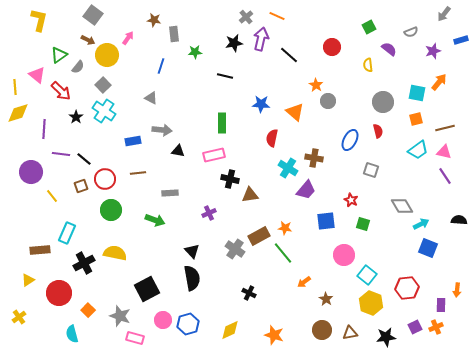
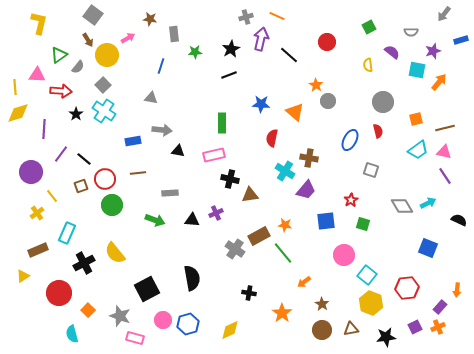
gray cross at (246, 17): rotated 24 degrees clockwise
yellow L-shape at (39, 20): moved 3 px down
brown star at (154, 20): moved 4 px left, 1 px up
gray semicircle at (411, 32): rotated 24 degrees clockwise
pink arrow at (128, 38): rotated 24 degrees clockwise
brown arrow at (88, 40): rotated 32 degrees clockwise
black star at (234, 43): moved 3 px left, 6 px down; rotated 18 degrees counterclockwise
red circle at (332, 47): moved 5 px left, 5 px up
purple semicircle at (389, 49): moved 3 px right, 3 px down
pink triangle at (37, 75): rotated 36 degrees counterclockwise
black line at (225, 76): moved 4 px right, 1 px up; rotated 35 degrees counterclockwise
red arrow at (61, 91): rotated 40 degrees counterclockwise
cyan square at (417, 93): moved 23 px up
gray triangle at (151, 98): rotated 16 degrees counterclockwise
black star at (76, 117): moved 3 px up
purple line at (61, 154): rotated 60 degrees counterclockwise
brown cross at (314, 158): moved 5 px left
cyan cross at (288, 168): moved 3 px left, 3 px down
red star at (351, 200): rotated 16 degrees clockwise
green circle at (111, 210): moved 1 px right, 5 px up
purple cross at (209, 213): moved 7 px right
black semicircle at (459, 220): rotated 21 degrees clockwise
cyan arrow at (421, 224): moved 7 px right, 21 px up
orange star at (285, 228): moved 3 px up
brown rectangle at (40, 250): moved 2 px left; rotated 18 degrees counterclockwise
black triangle at (192, 251): moved 31 px up; rotated 42 degrees counterclockwise
yellow semicircle at (115, 253): rotated 140 degrees counterclockwise
yellow triangle at (28, 280): moved 5 px left, 4 px up
black cross at (249, 293): rotated 16 degrees counterclockwise
brown star at (326, 299): moved 4 px left, 5 px down
purple rectangle at (441, 305): moved 1 px left, 2 px down; rotated 40 degrees clockwise
yellow cross at (19, 317): moved 18 px right, 104 px up
orange cross at (436, 327): moved 2 px right
brown triangle at (350, 333): moved 1 px right, 4 px up
orange star at (274, 335): moved 8 px right, 22 px up; rotated 18 degrees clockwise
